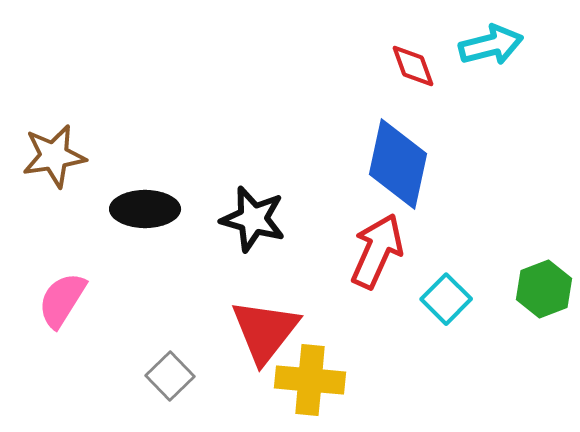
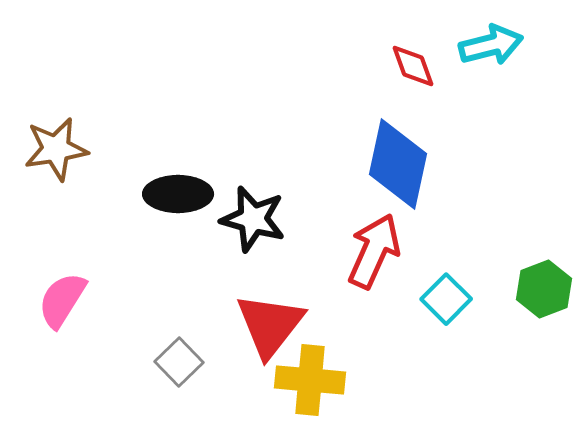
brown star: moved 2 px right, 7 px up
black ellipse: moved 33 px right, 15 px up
red arrow: moved 3 px left
red triangle: moved 5 px right, 6 px up
gray square: moved 9 px right, 14 px up
